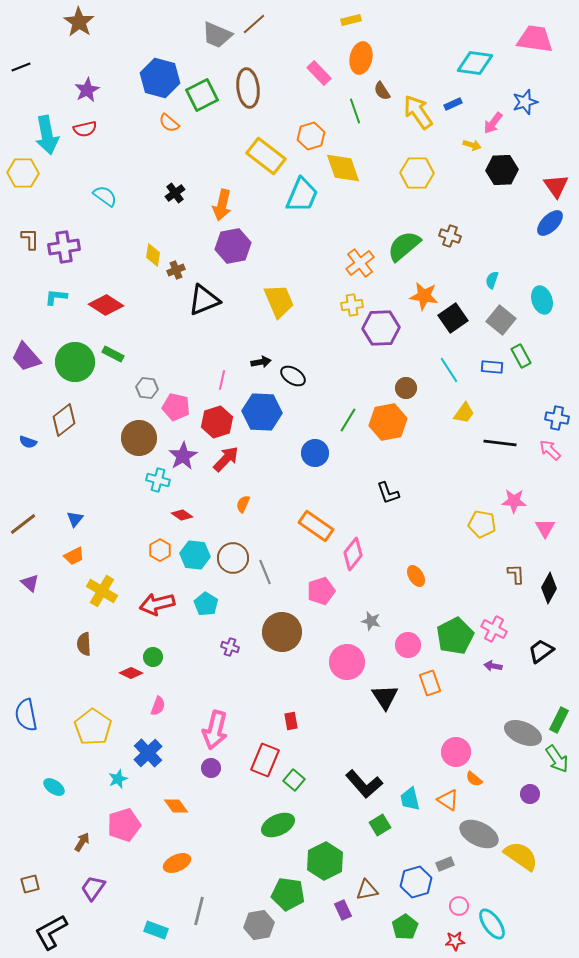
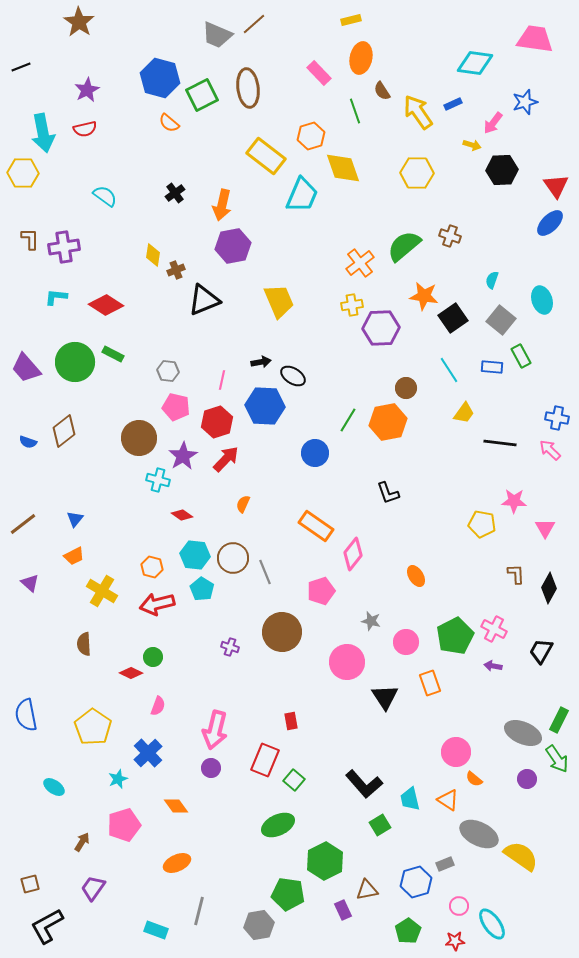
cyan arrow at (47, 135): moved 4 px left, 2 px up
purple trapezoid at (26, 357): moved 11 px down
gray hexagon at (147, 388): moved 21 px right, 17 px up
blue hexagon at (262, 412): moved 3 px right, 6 px up
brown diamond at (64, 420): moved 11 px down
orange hexagon at (160, 550): moved 8 px left, 17 px down; rotated 15 degrees counterclockwise
cyan pentagon at (206, 604): moved 4 px left, 15 px up
pink circle at (408, 645): moved 2 px left, 3 px up
black trapezoid at (541, 651): rotated 24 degrees counterclockwise
purple circle at (530, 794): moved 3 px left, 15 px up
green pentagon at (405, 927): moved 3 px right, 4 px down
black L-shape at (51, 932): moved 4 px left, 6 px up
